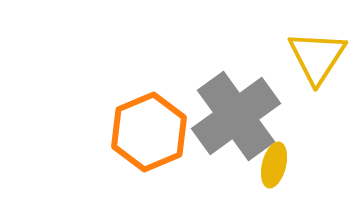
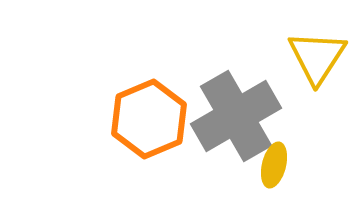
gray cross: rotated 6 degrees clockwise
orange hexagon: moved 13 px up
